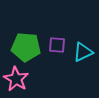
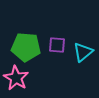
cyan triangle: rotated 15 degrees counterclockwise
pink star: moved 1 px up
